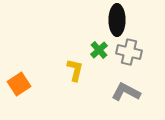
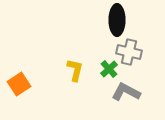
green cross: moved 10 px right, 19 px down
